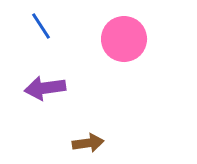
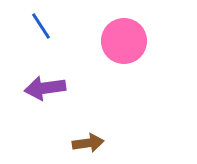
pink circle: moved 2 px down
